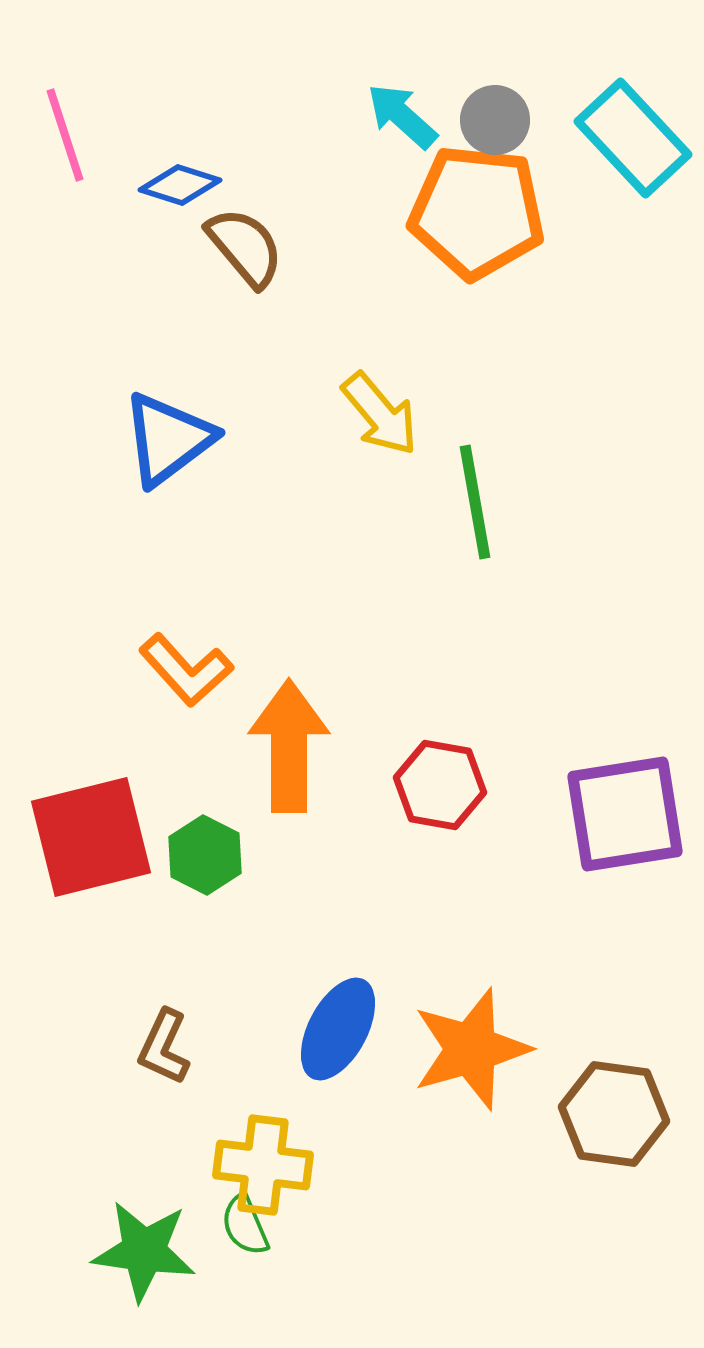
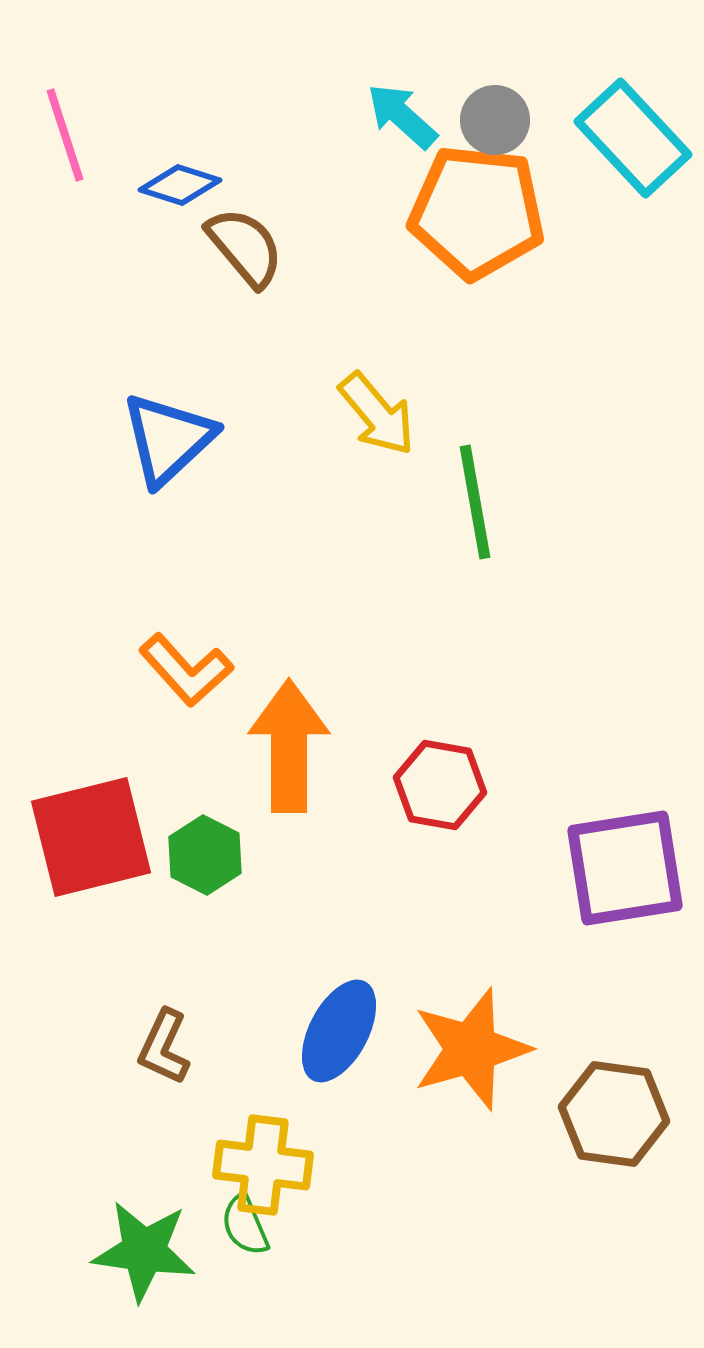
yellow arrow: moved 3 px left
blue triangle: rotated 6 degrees counterclockwise
purple square: moved 54 px down
blue ellipse: moved 1 px right, 2 px down
